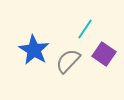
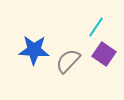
cyan line: moved 11 px right, 2 px up
blue star: rotated 28 degrees counterclockwise
